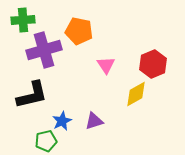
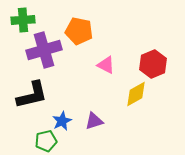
pink triangle: rotated 30 degrees counterclockwise
